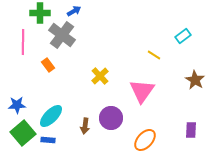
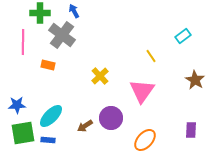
blue arrow: rotated 88 degrees counterclockwise
yellow line: moved 3 px left, 1 px down; rotated 24 degrees clockwise
orange rectangle: rotated 40 degrees counterclockwise
brown arrow: rotated 49 degrees clockwise
green square: rotated 30 degrees clockwise
